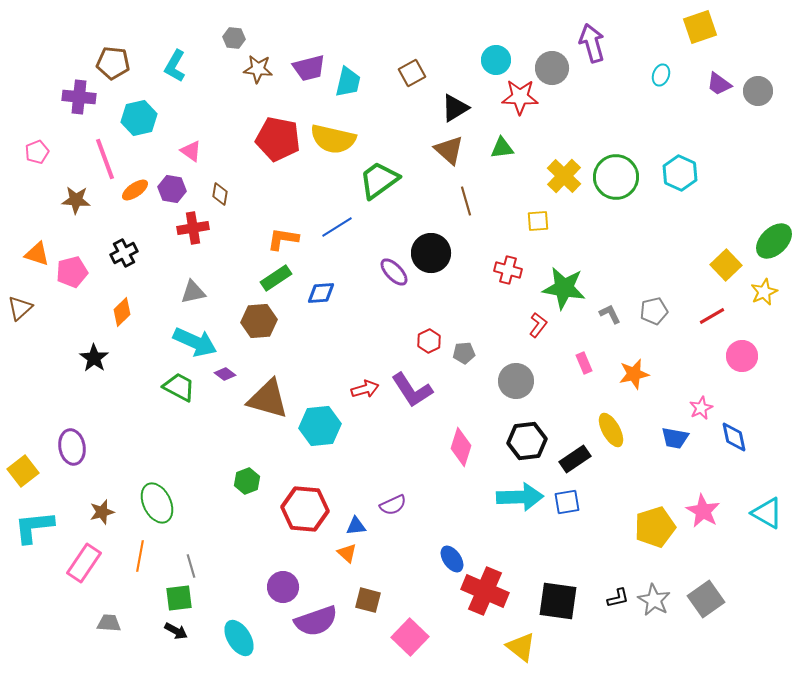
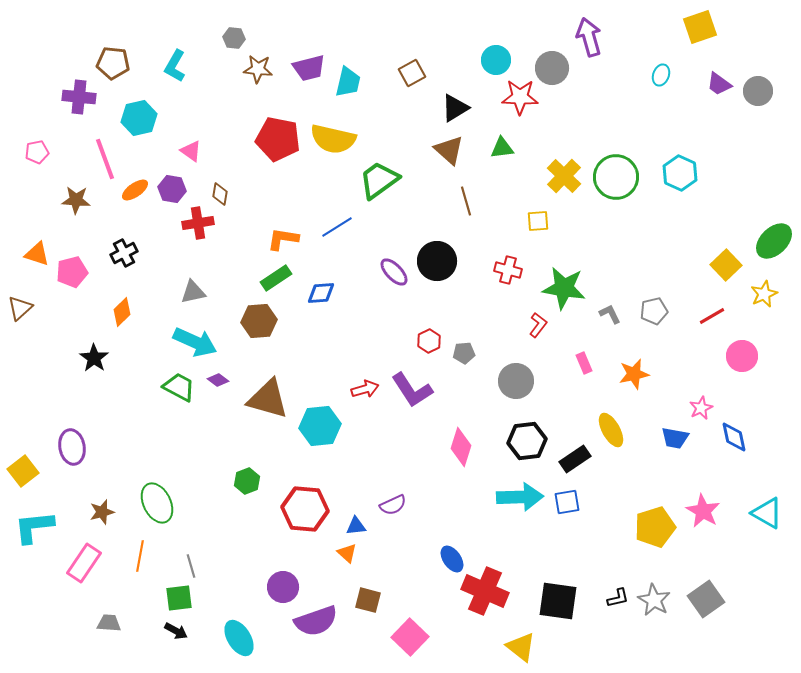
purple arrow at (592, 43): moved 3 px left, 6 px up
pink pentagon at (37, 152): rotated 10 degrees clockwise
red cross at (193, 228): moved 5 px right, 5 px up
black circle at (431, 253): moved 6 px right, 8 px down
yellow star at (764, 292): moved 2 px down
purple diamond at (225, 374): moved 7 px left, 6 px down
